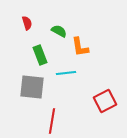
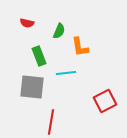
red semicircle: rotated 120 degrees clockwise
green semicircle: rotated 84 degrees clockwise
green rectangle: moved 1 px left, 1 px down
red line: moved 1 px left, 1 px down
